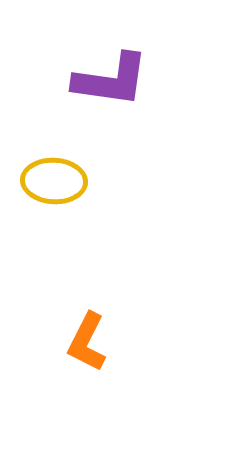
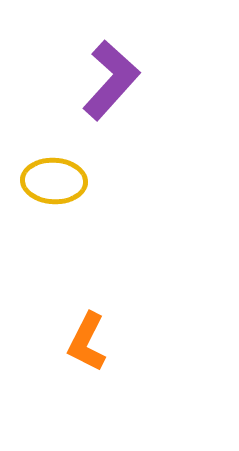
purple L-shape: rotated 56 degrees counterclockwise
